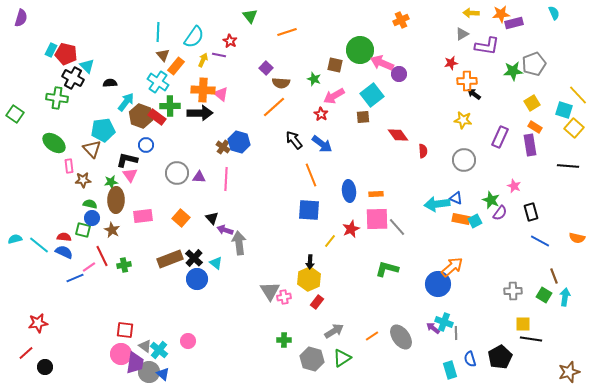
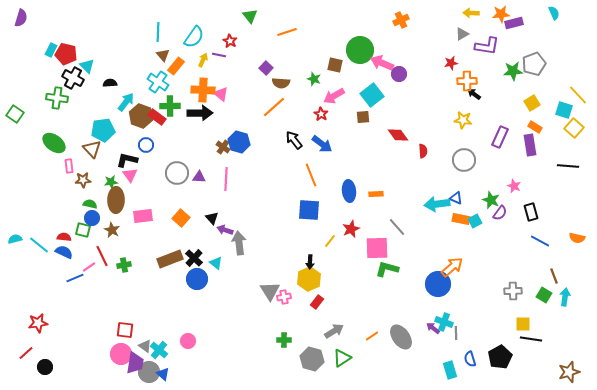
pink square at (377, 219): moved 29 px down
